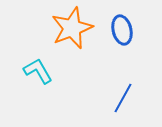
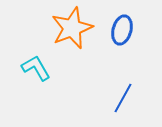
blue ellipse: rotated 28 degrees clockwise
cyan L-shape: moved 2 px left, 3 px up
